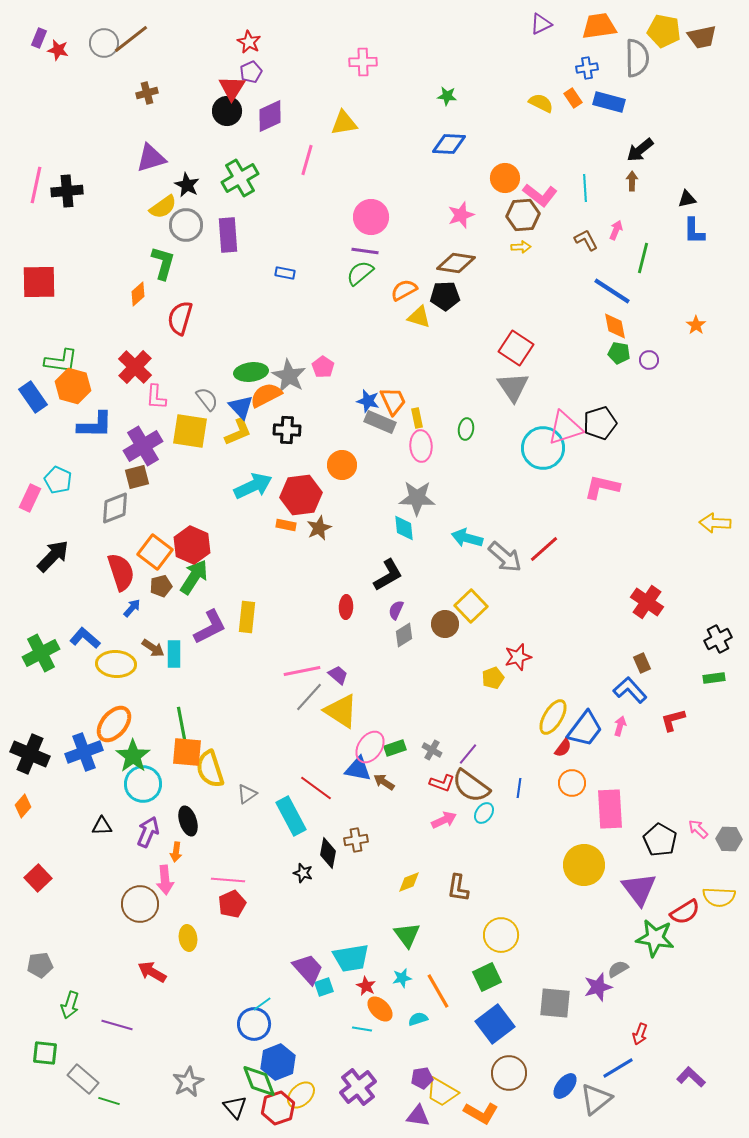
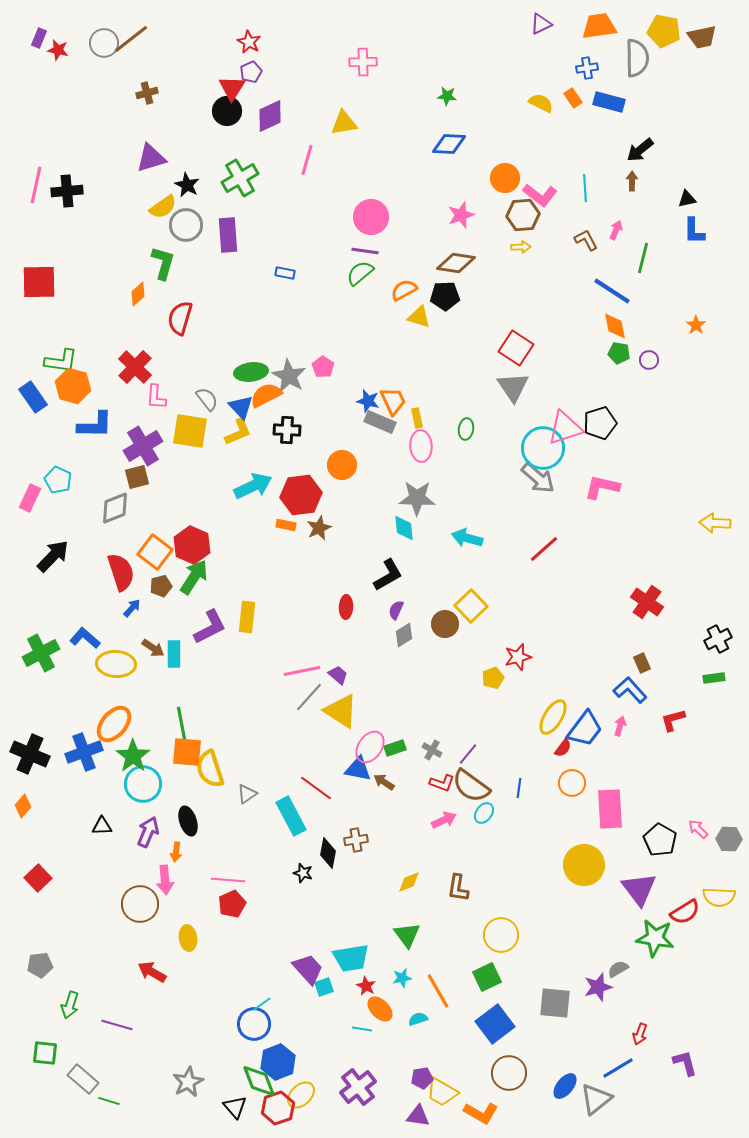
gray arrow at (505, 557): moved 33 px right, 79 px up
purple L-shape at (691, 1077): moved 6 px left, 14 px up; rotated 32 degrees clockwise
